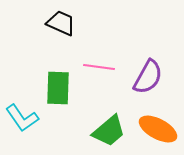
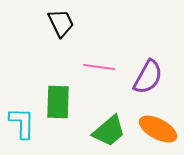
black trapezoid: rotated 40 degrees clockwise
green rectangle: moved 14 px down
cyan L-shape: moved 5 px down; rotated 144 degrees counterclockwise
